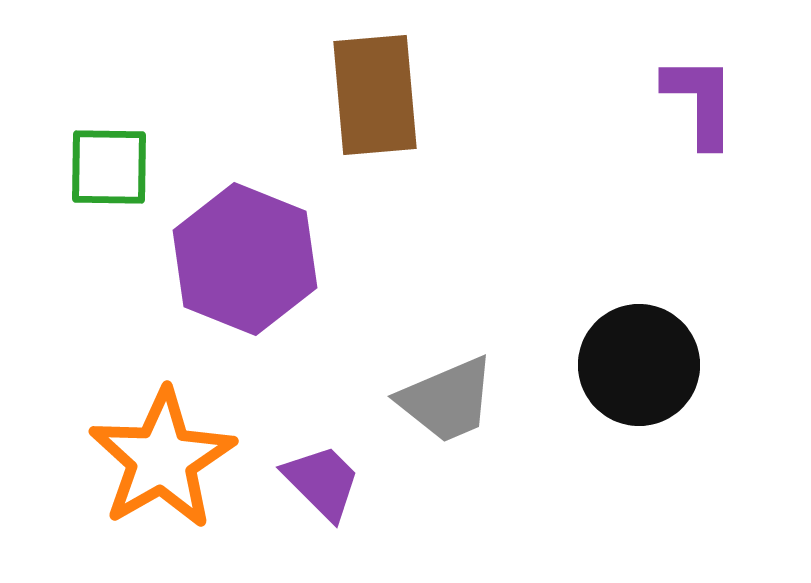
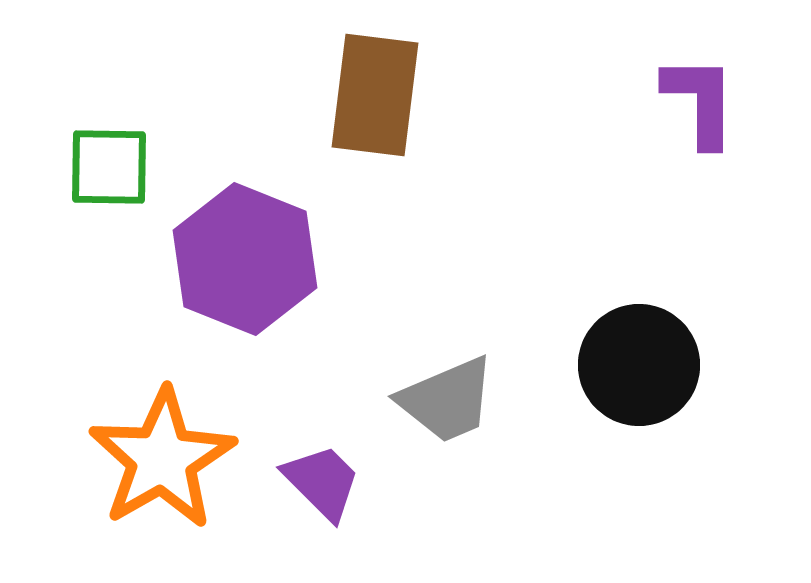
brown rectangle: rotated 12 degrees clockwise
